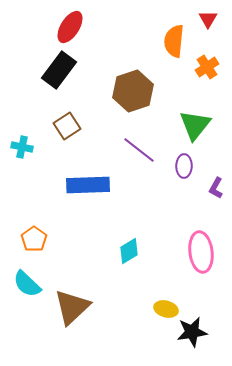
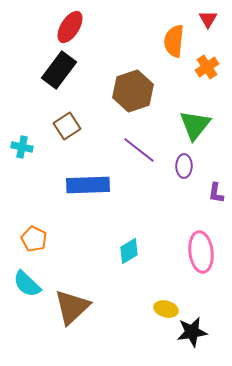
purple L-shape: moved 5 px down; rotated 20 degrees counterclockwise
orange pentagon: rotated 10 degrees counterclockwise
